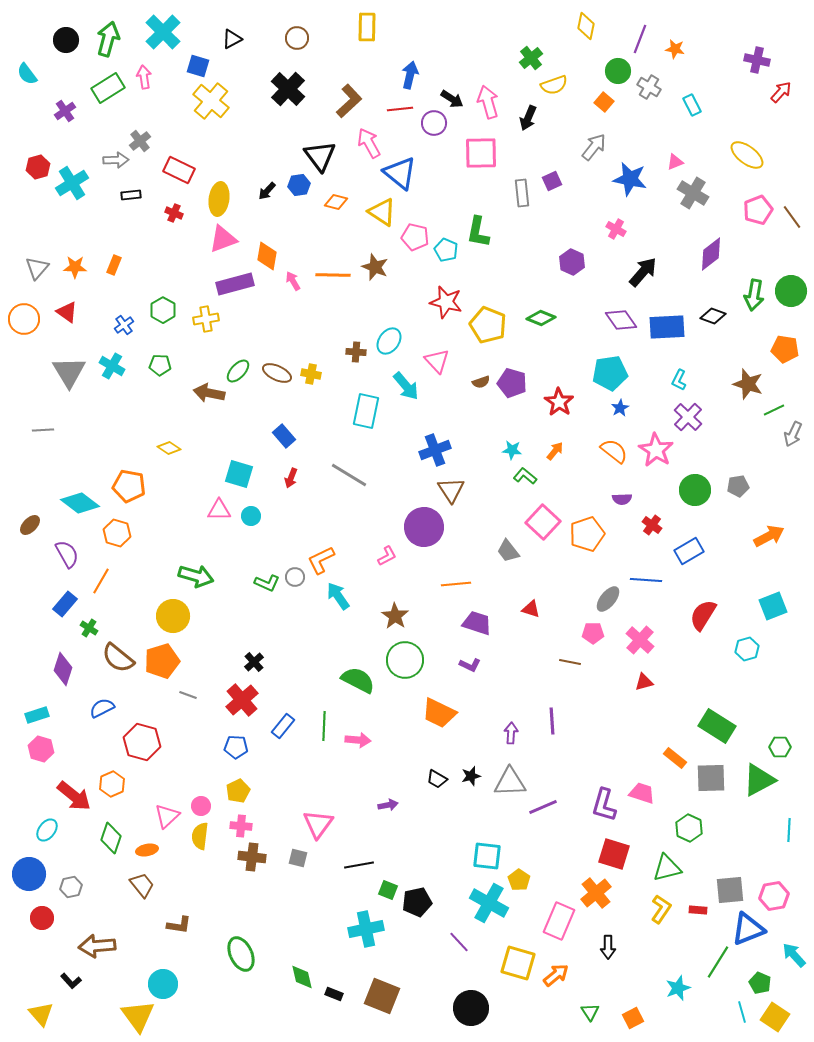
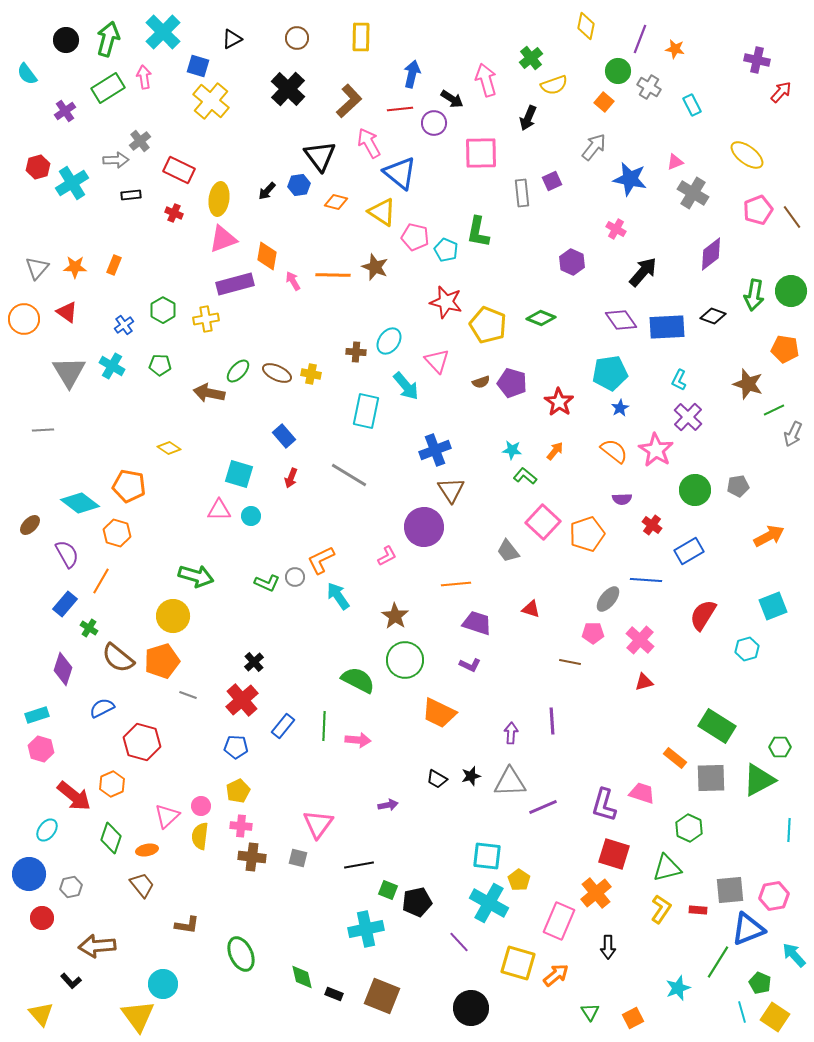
yellow rectangle at (367, 27): moved 6 px left, 10 px down
blue arrow at (410, 75): moved 2 px right, 1 px up
pink arrow at (488, 102): moved 2 px left, 22 px up
brown L-shape at (179, 925): moved 8 px right
